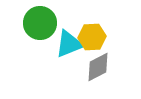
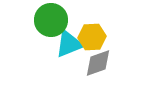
green circle: moved 11 px right, 3 px up
gray diamond: moved 4 px up; rotated 8 degrees clockwise
